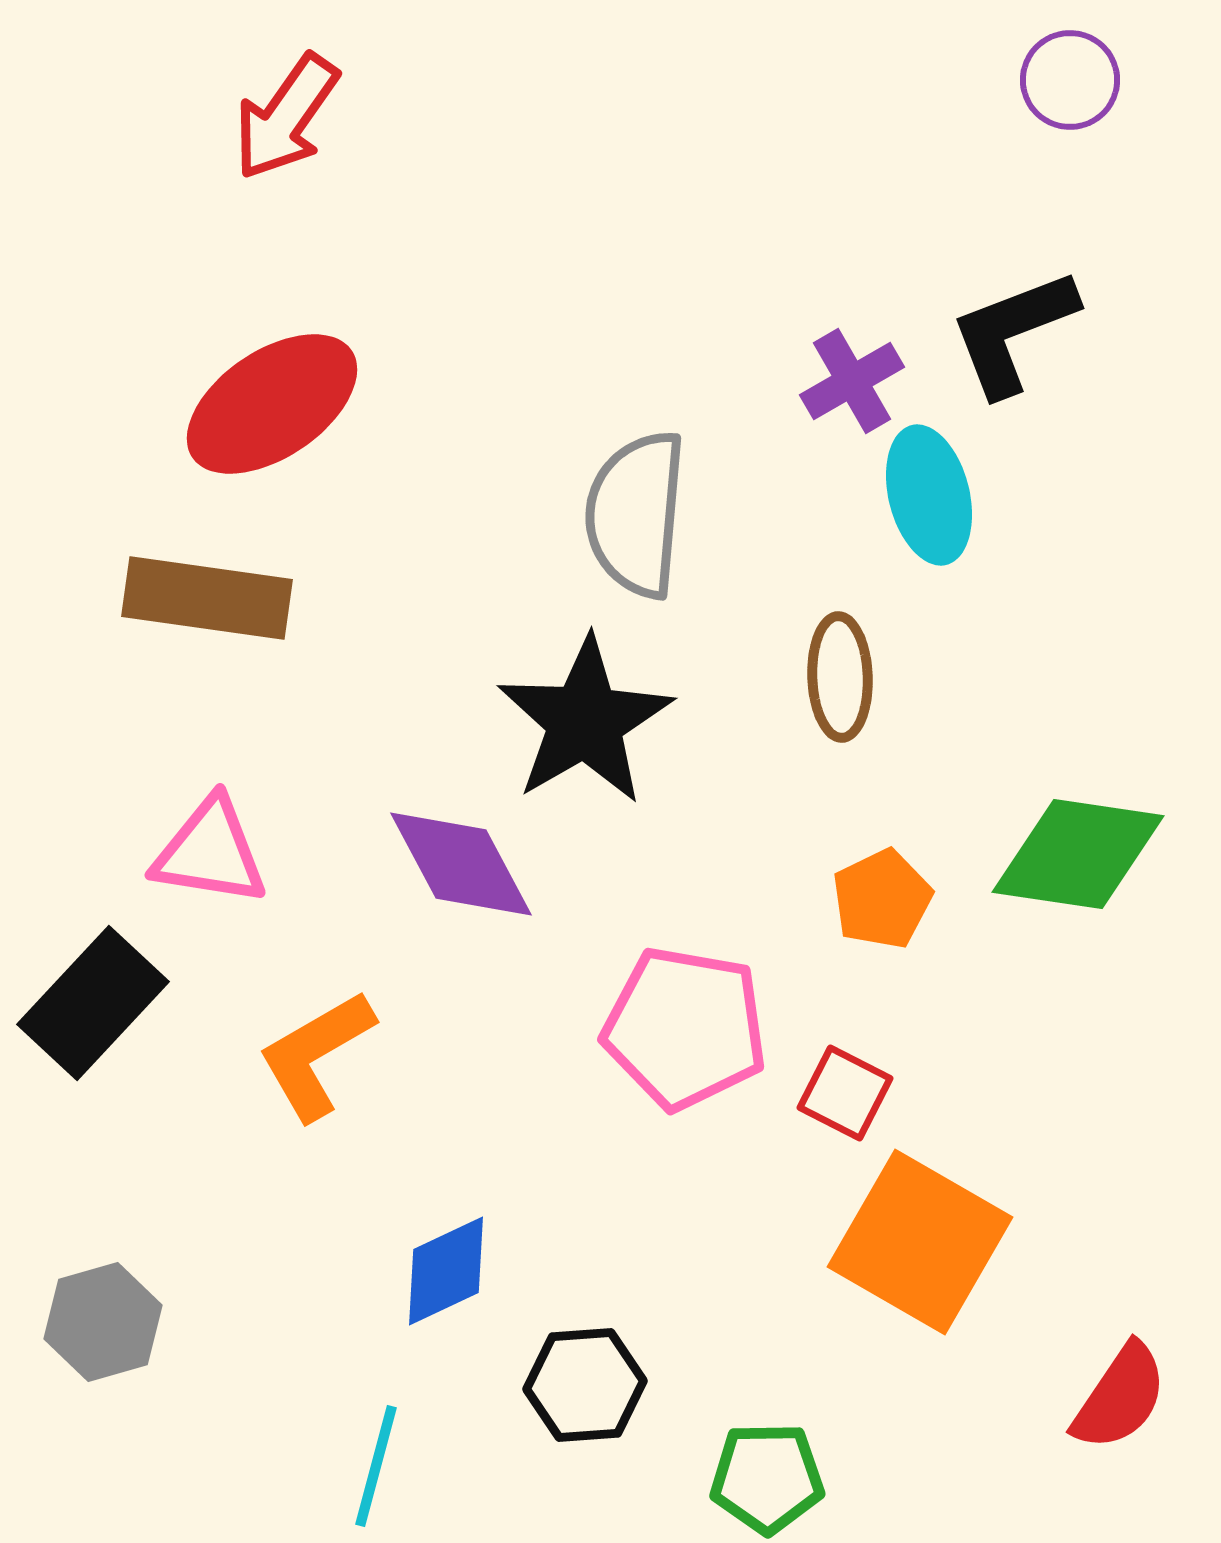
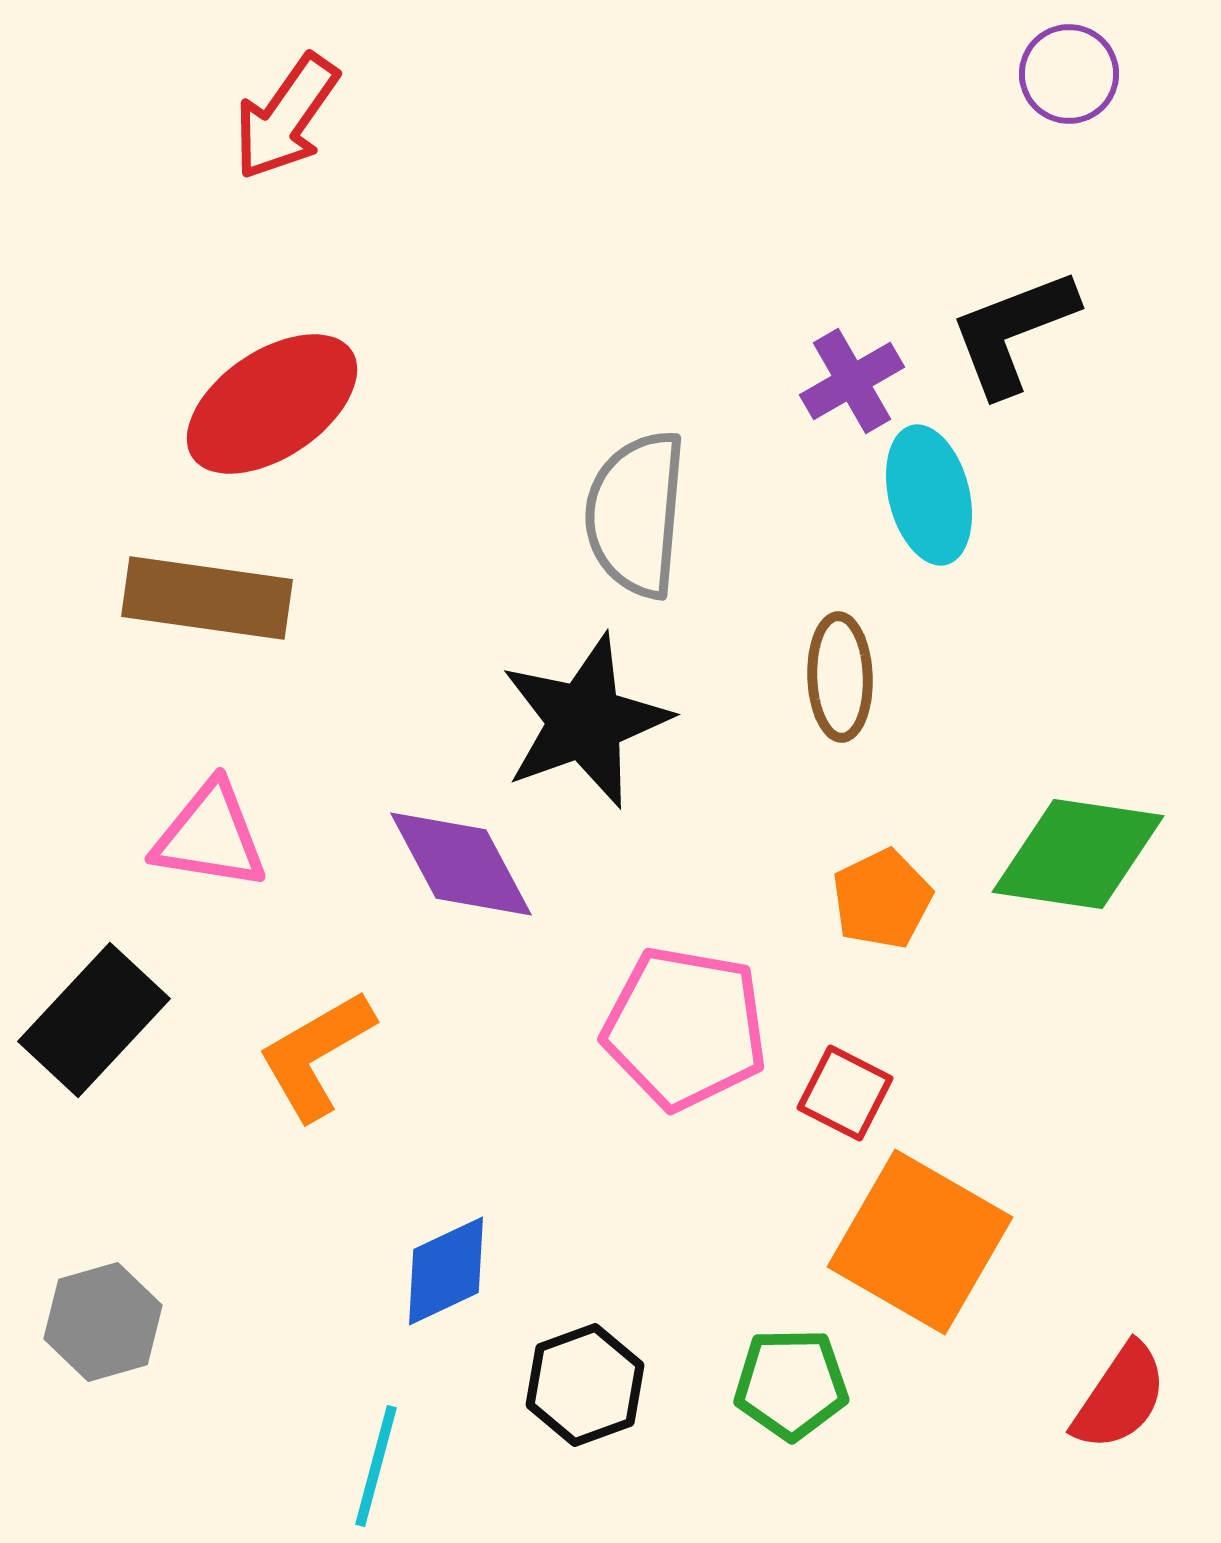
purple circle: moved 1 px left, 6 px up
black star: rotated 10 degrees clockwise
pink triangle: moved 16 px up
black rectangle: moved 1 px right, 17 px down
black hexagon: rotated 16 degrees counterclockwise
green pentagon: moved 24 px right, 94 px up
